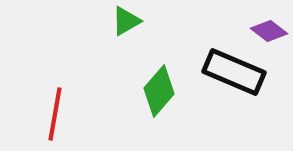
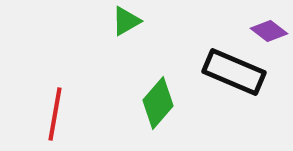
green diamond: moved 1 px left, 12 px down
